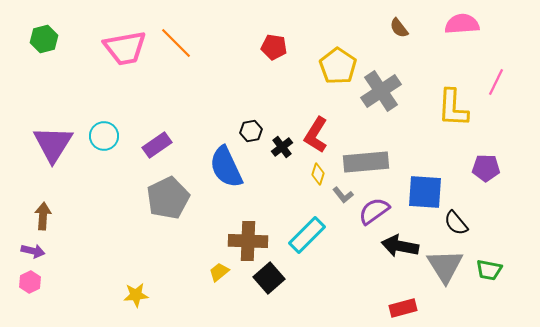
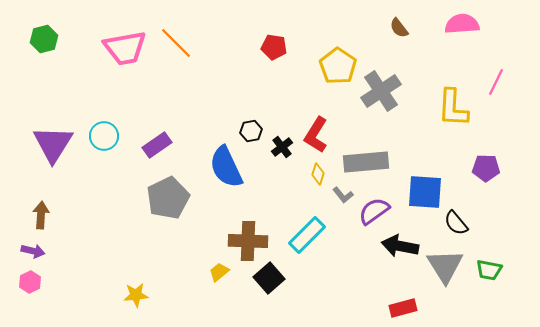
brown arrow: moved 2 px left, 1 px up
